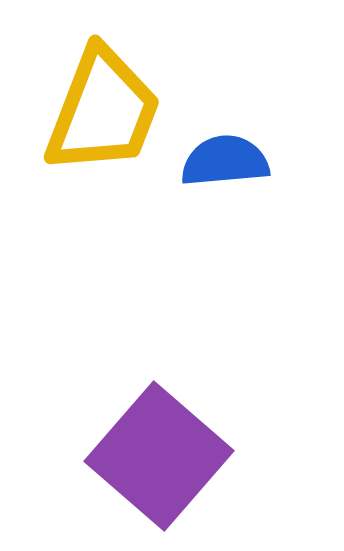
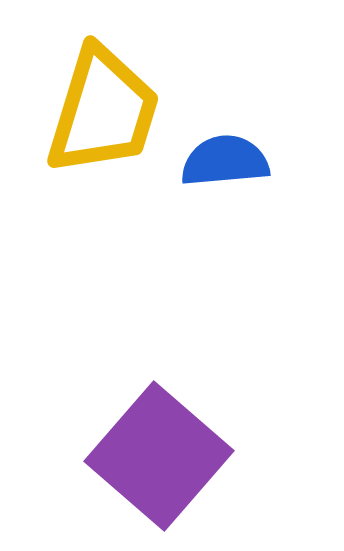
yellow trapezoid: rotated 4 degrees counterclockwise
